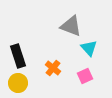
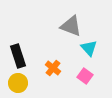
pink square: rotated 28 degrees counterclockwise
